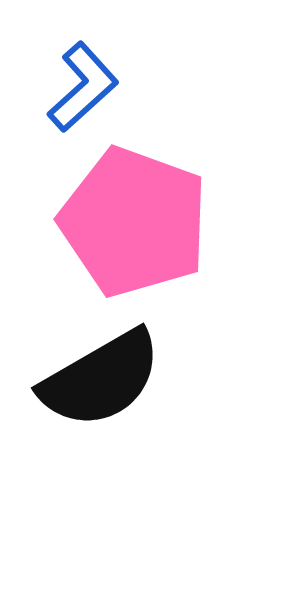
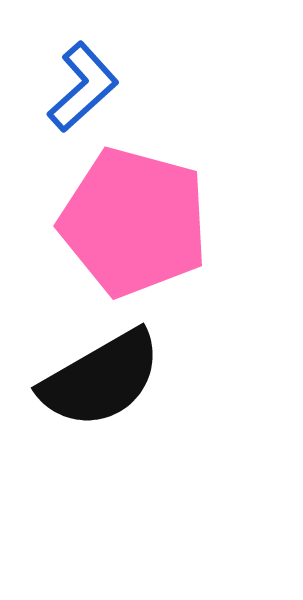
pink pentagon: rotated 5 degrees counterclockwise
